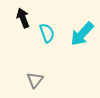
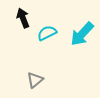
cyan semicircle: rotated 96 degrees counterclockwise
gray triangle: rotated 12 degrees clockwise
